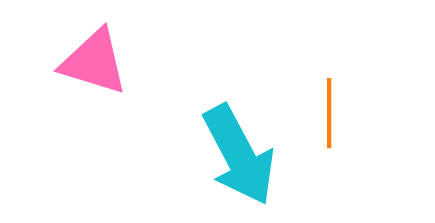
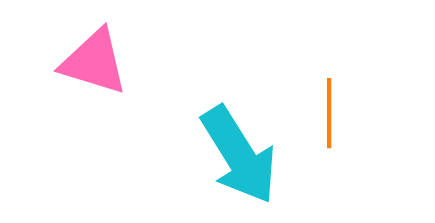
cyan arrow: rotated 4 degrees counterclockwise
